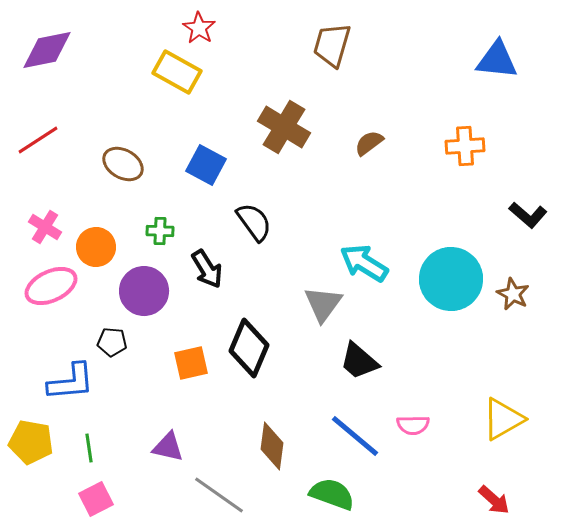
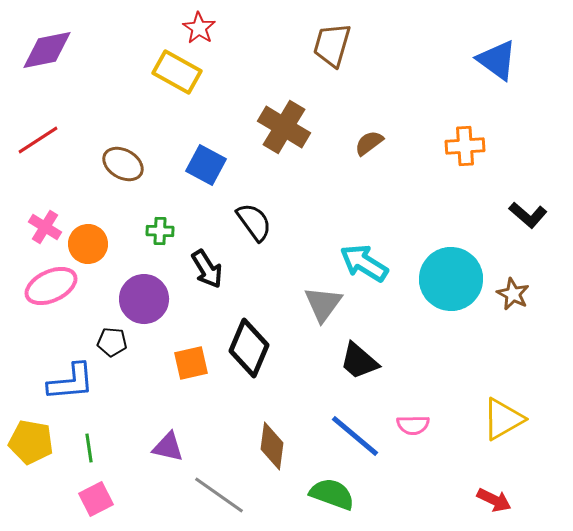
blue triangle: rotated 30 degrees clockwise
orange circle: moved 8 px left, 3 px up
purple circle: moved 8 px down
red arrow: rotated 16 degrees counterclockwise
